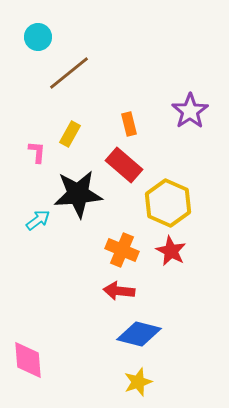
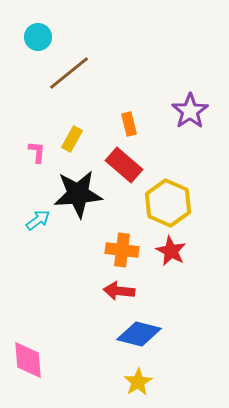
yellow rectangle: moved 2 px right, 5 px down
orange cross: rotated 16 degrees counterclockwise
yellow star: rotated 12 degrees counterclockwise
